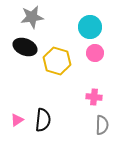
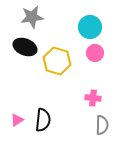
pink cross: moved 1 px left, 1 px down
